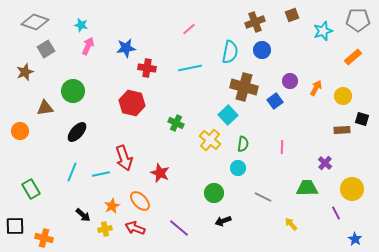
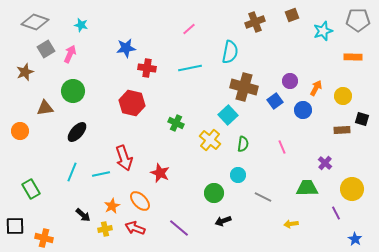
pink arrow at (88, 46): moved 18 px left, 8 px down
blue circle at (262, 50): moved 41 px right, 60 px down
orange rectangle at (353, 57): rotated 42 degrees clockwise
pink line at (282, 147): rotated 24 degrees counterclockwise
cyan circle at (238, 168): moved 7 px down
yellow arrow at (291, 224): rotated 56 degrees counterclockwise
